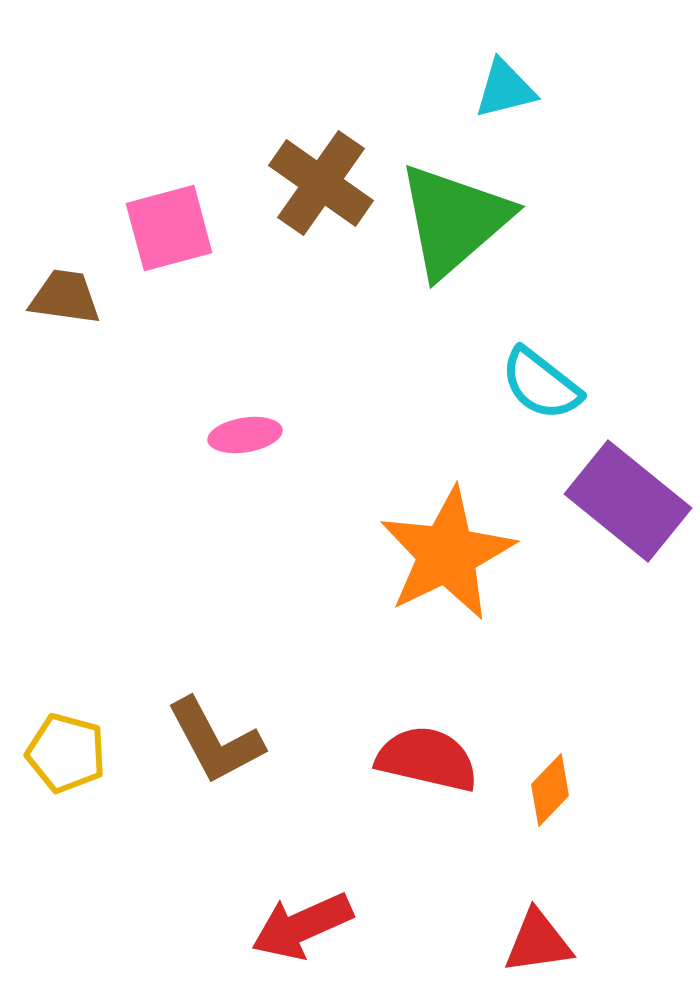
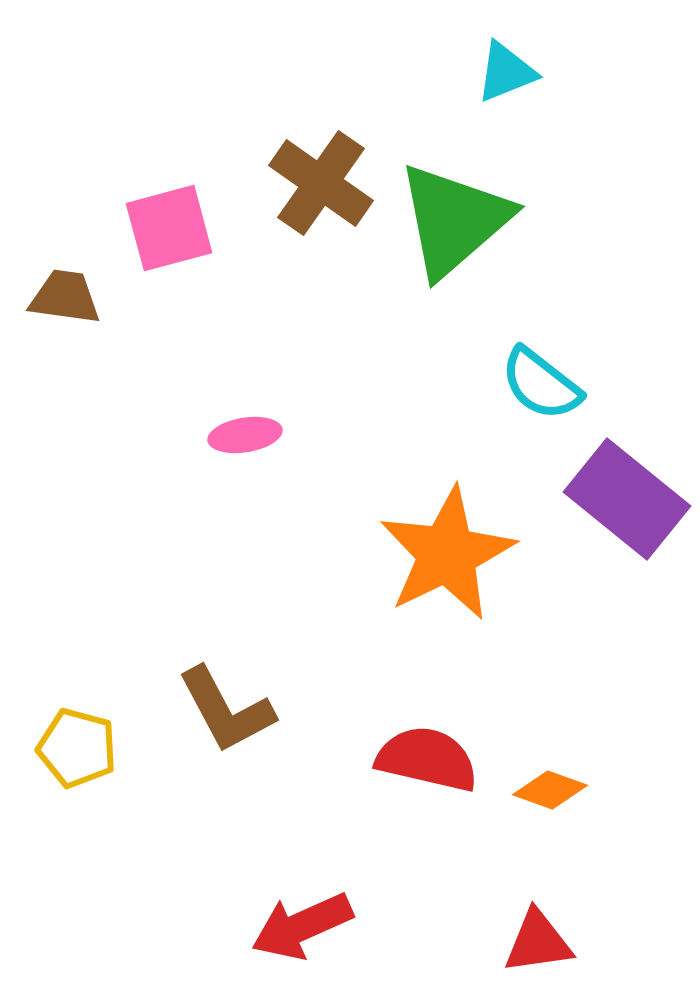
cyan triangle: moved 1 px right, 17 px up; rotated 8 degrees counterclockwise
purple rectangle: moved 1 px left, 2 px up
brown L-shape: moved 11 px right, 31 px up
yellow pentagon: moved 11 px right, 5 px up
orange diamond: rotated 66 degrees clockwise
